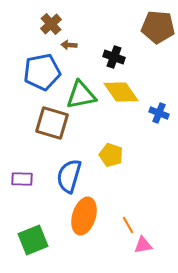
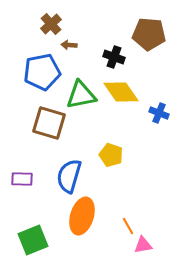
brown pentagon: moved 9 px left, 7 px down
brown square: moved 3 px left
orange ellipse: moved 2 px left
orange line: moved 1 px down
